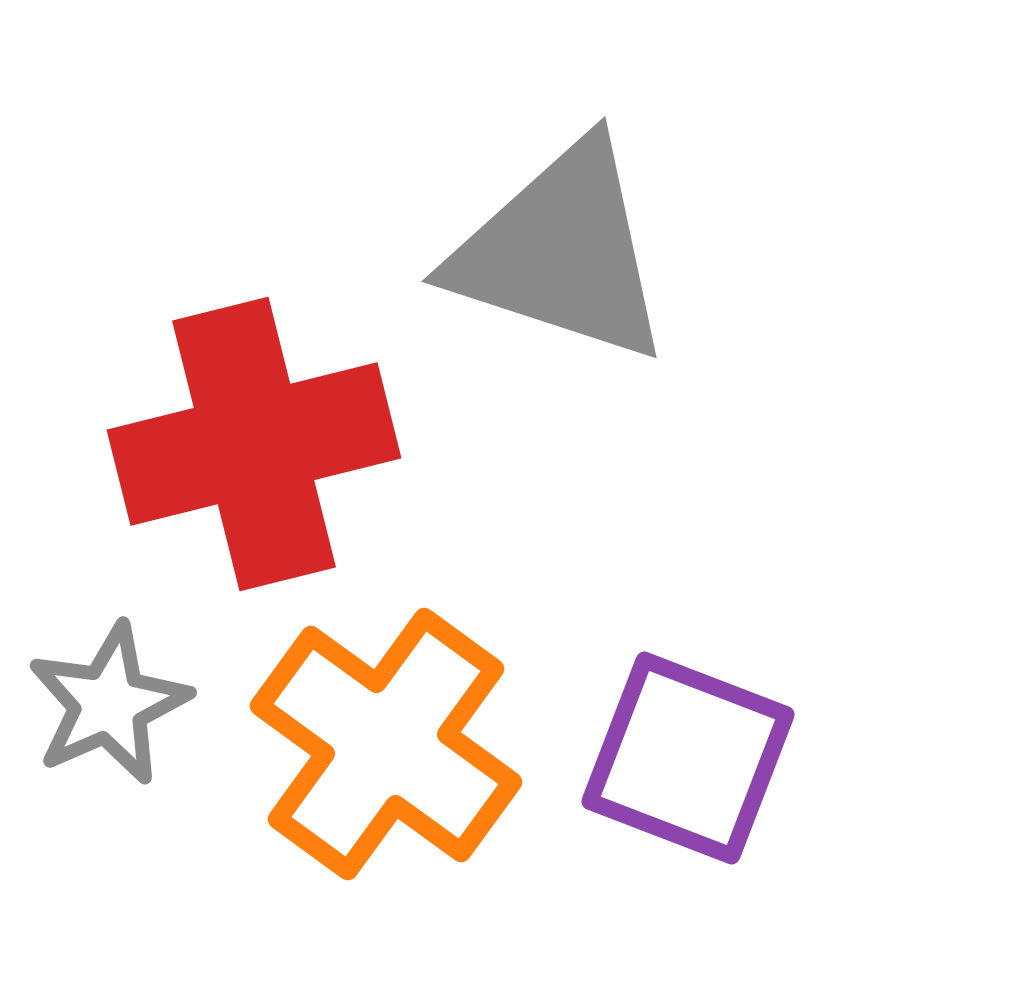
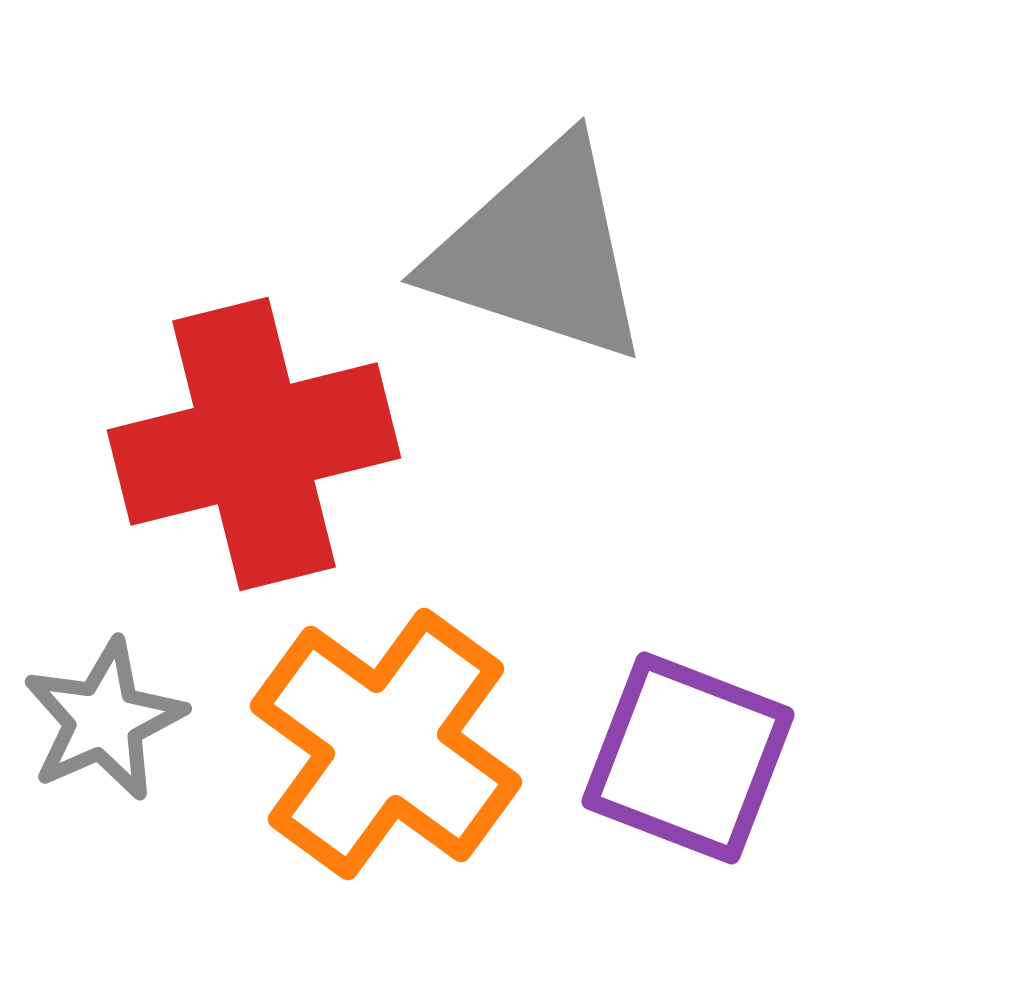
gray triangle: moved 21 px left
gray star: moved 5 px left, 16 px down
